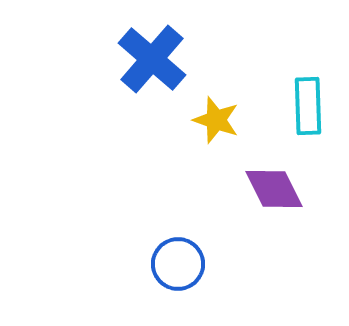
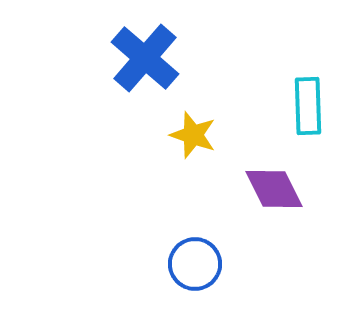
blue cross: moved 7 px left, 1 px up
yellow star: moved 23 px left, 15 px down
blue circle: moved 17 px right
